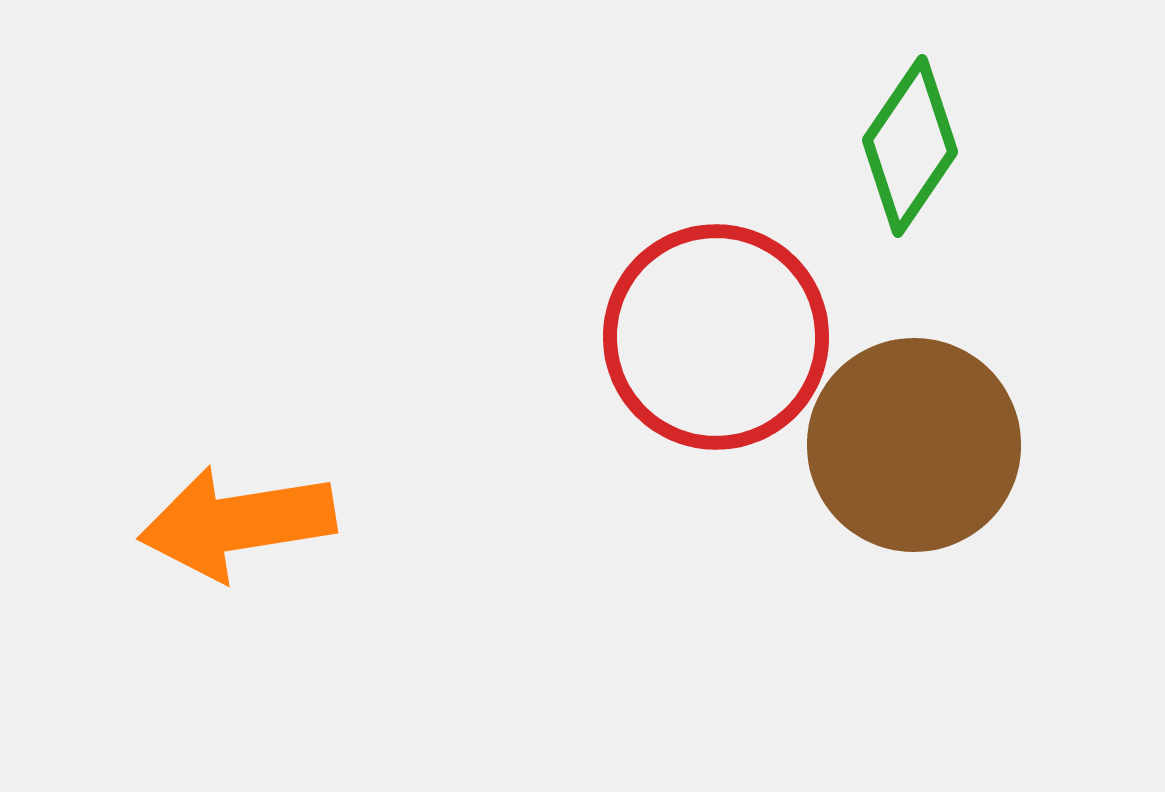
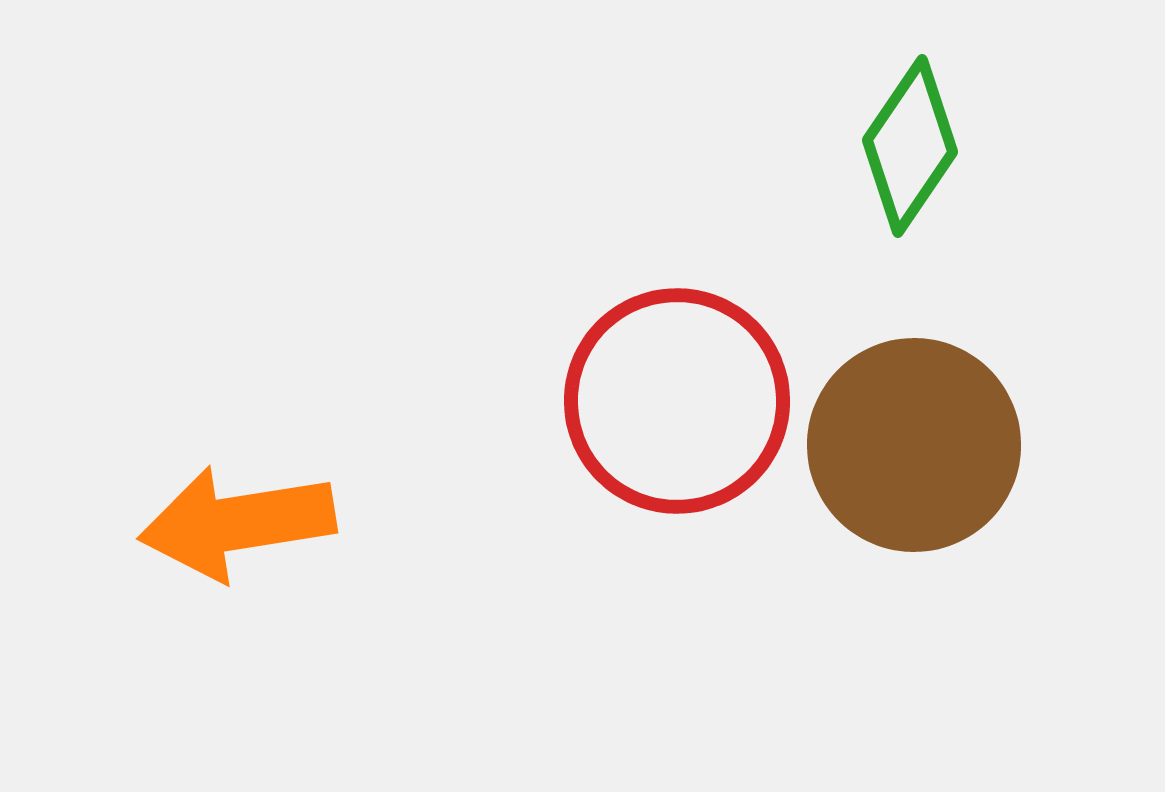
red circle: moved 39 px left, 64 px down
